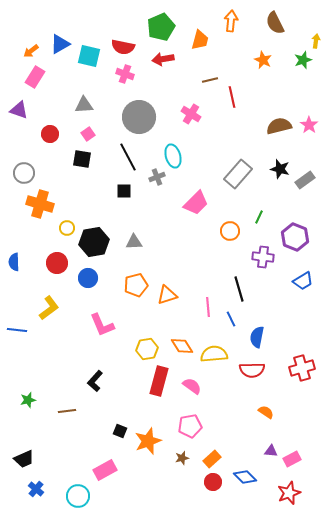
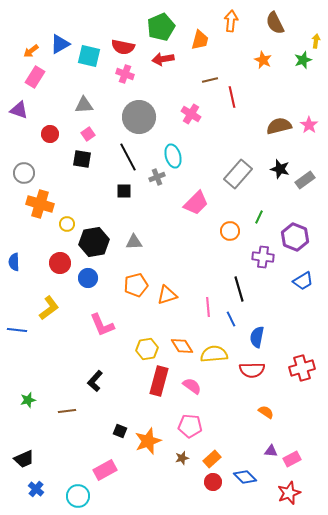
yellow circle at (67, 228): moved 4 px up
red circle at (57, 263): moved 3 px right
pink pentagon at (190, 426): rotated 15 degrees clockwise
